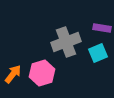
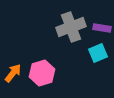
gray cross: moved 5 px right, 15 px up
orange arrow: moved 1 px up
